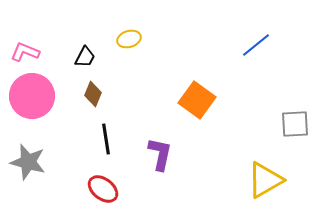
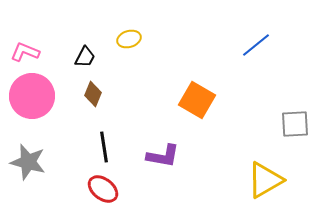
orange square: rotated 6 degrees counterclockwise
black line: moved 2 px left, 8 px down
purple L-shape: moved 3 px right, 2 px down; rotated 88 degrees clockwise
